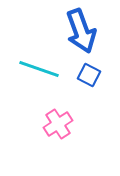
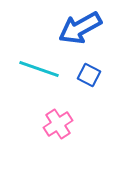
blue arrow: moved 1 px left, 3 px up; rotated 81 degrees clockwise
